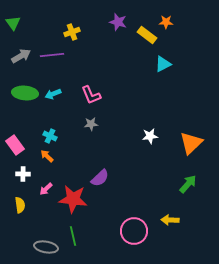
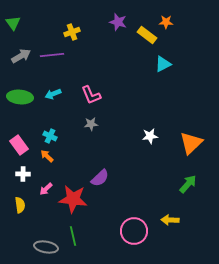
green ellipse: moved 5 px left, 4 px down
pink rectangle: moved 4 px right
